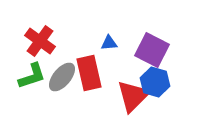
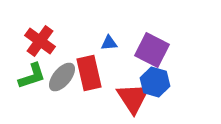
red triangle: moved 2 px down; rotated 18 degrees counterclockwise
